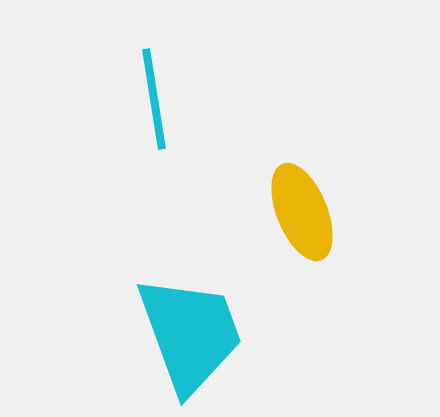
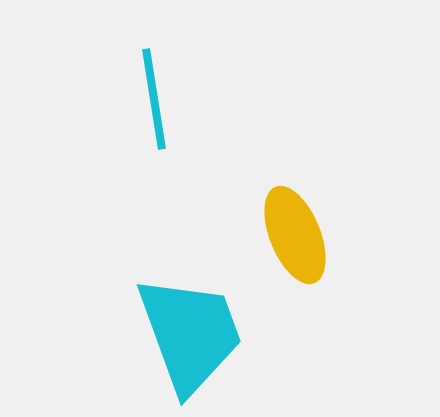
yellow ellipse: moved 7 px left, 23 px down
